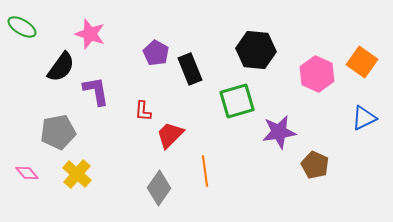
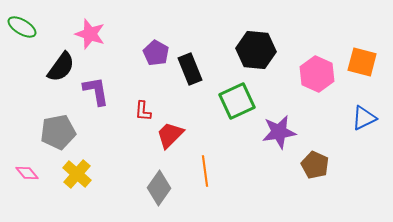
orange square: rotated 20 degrees counterclockwise
green square: rotated 9 degrees counterclockwise
